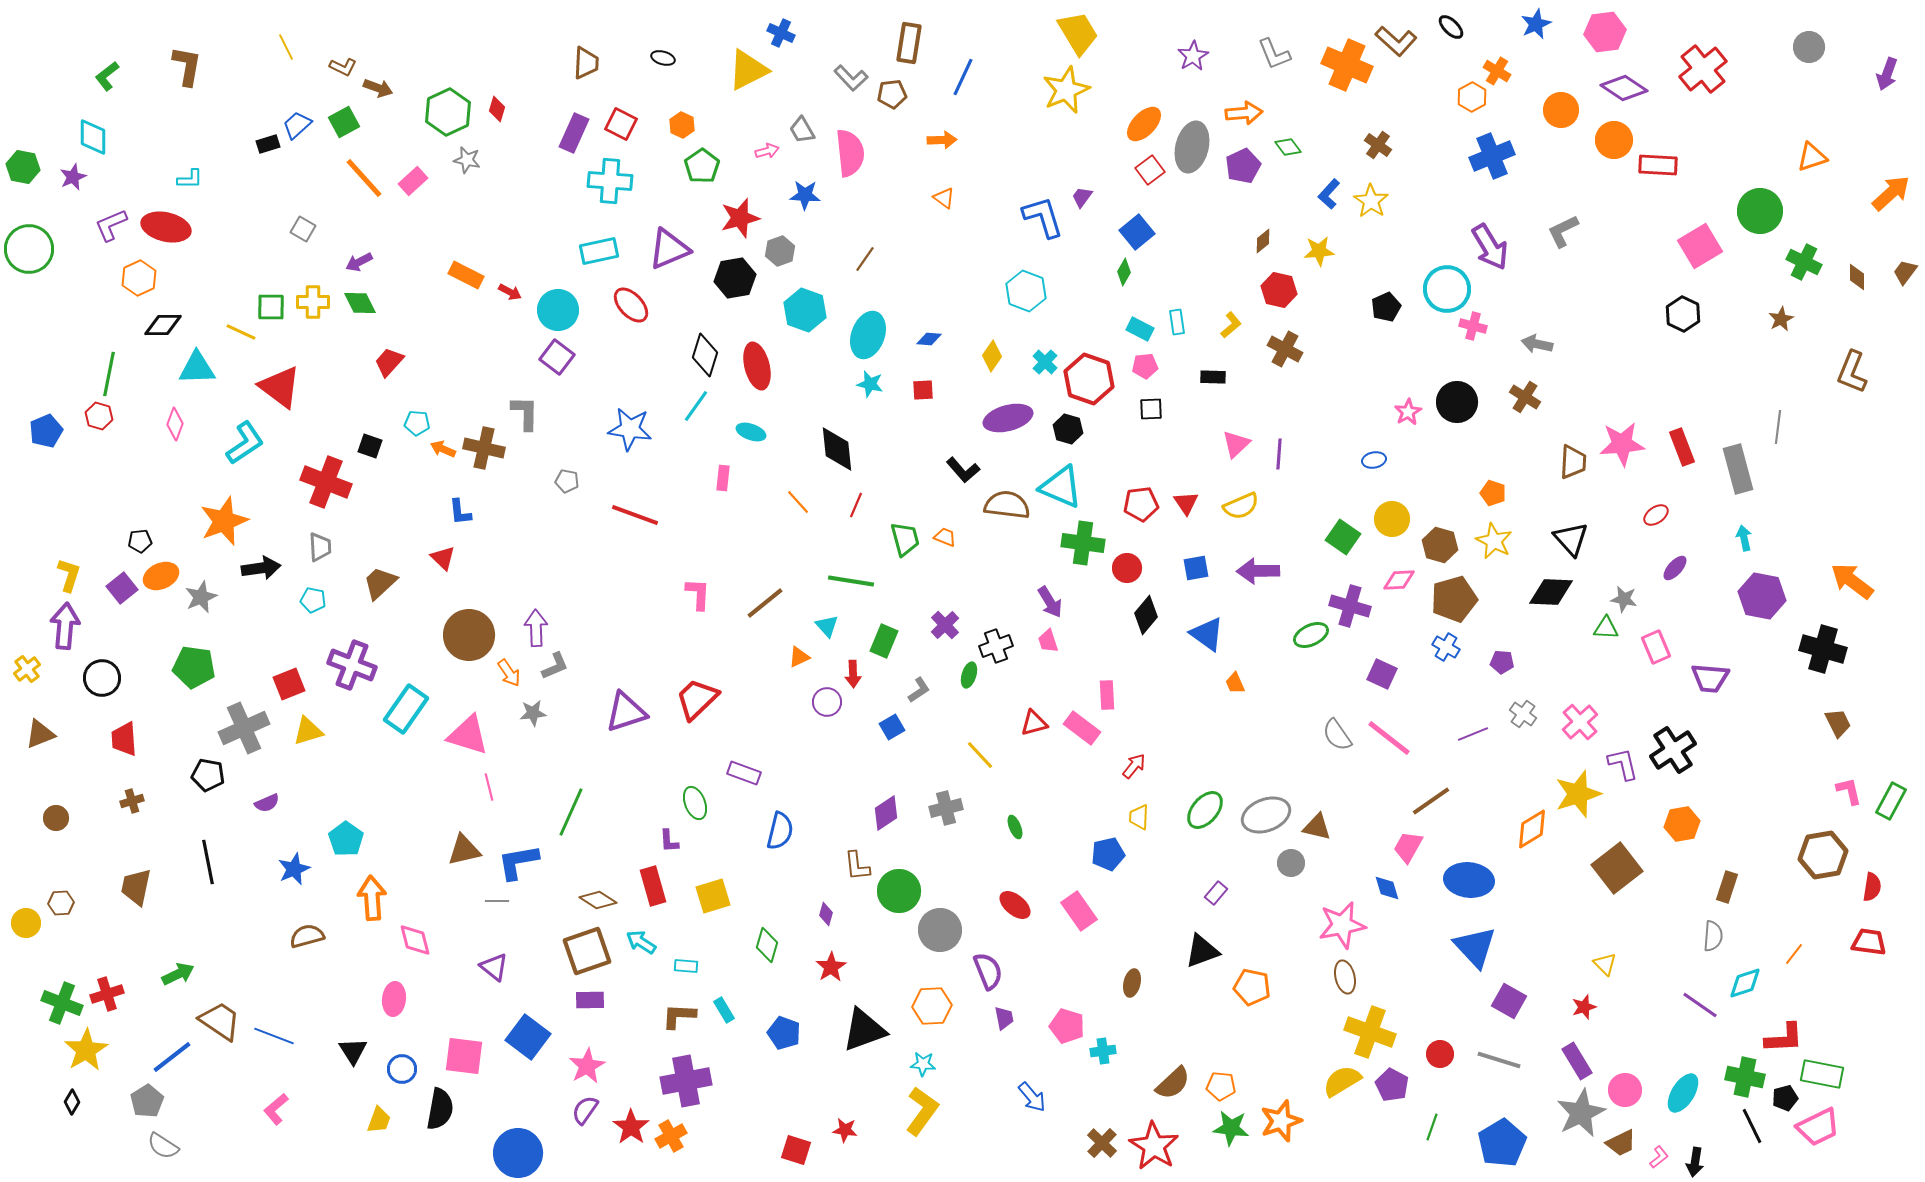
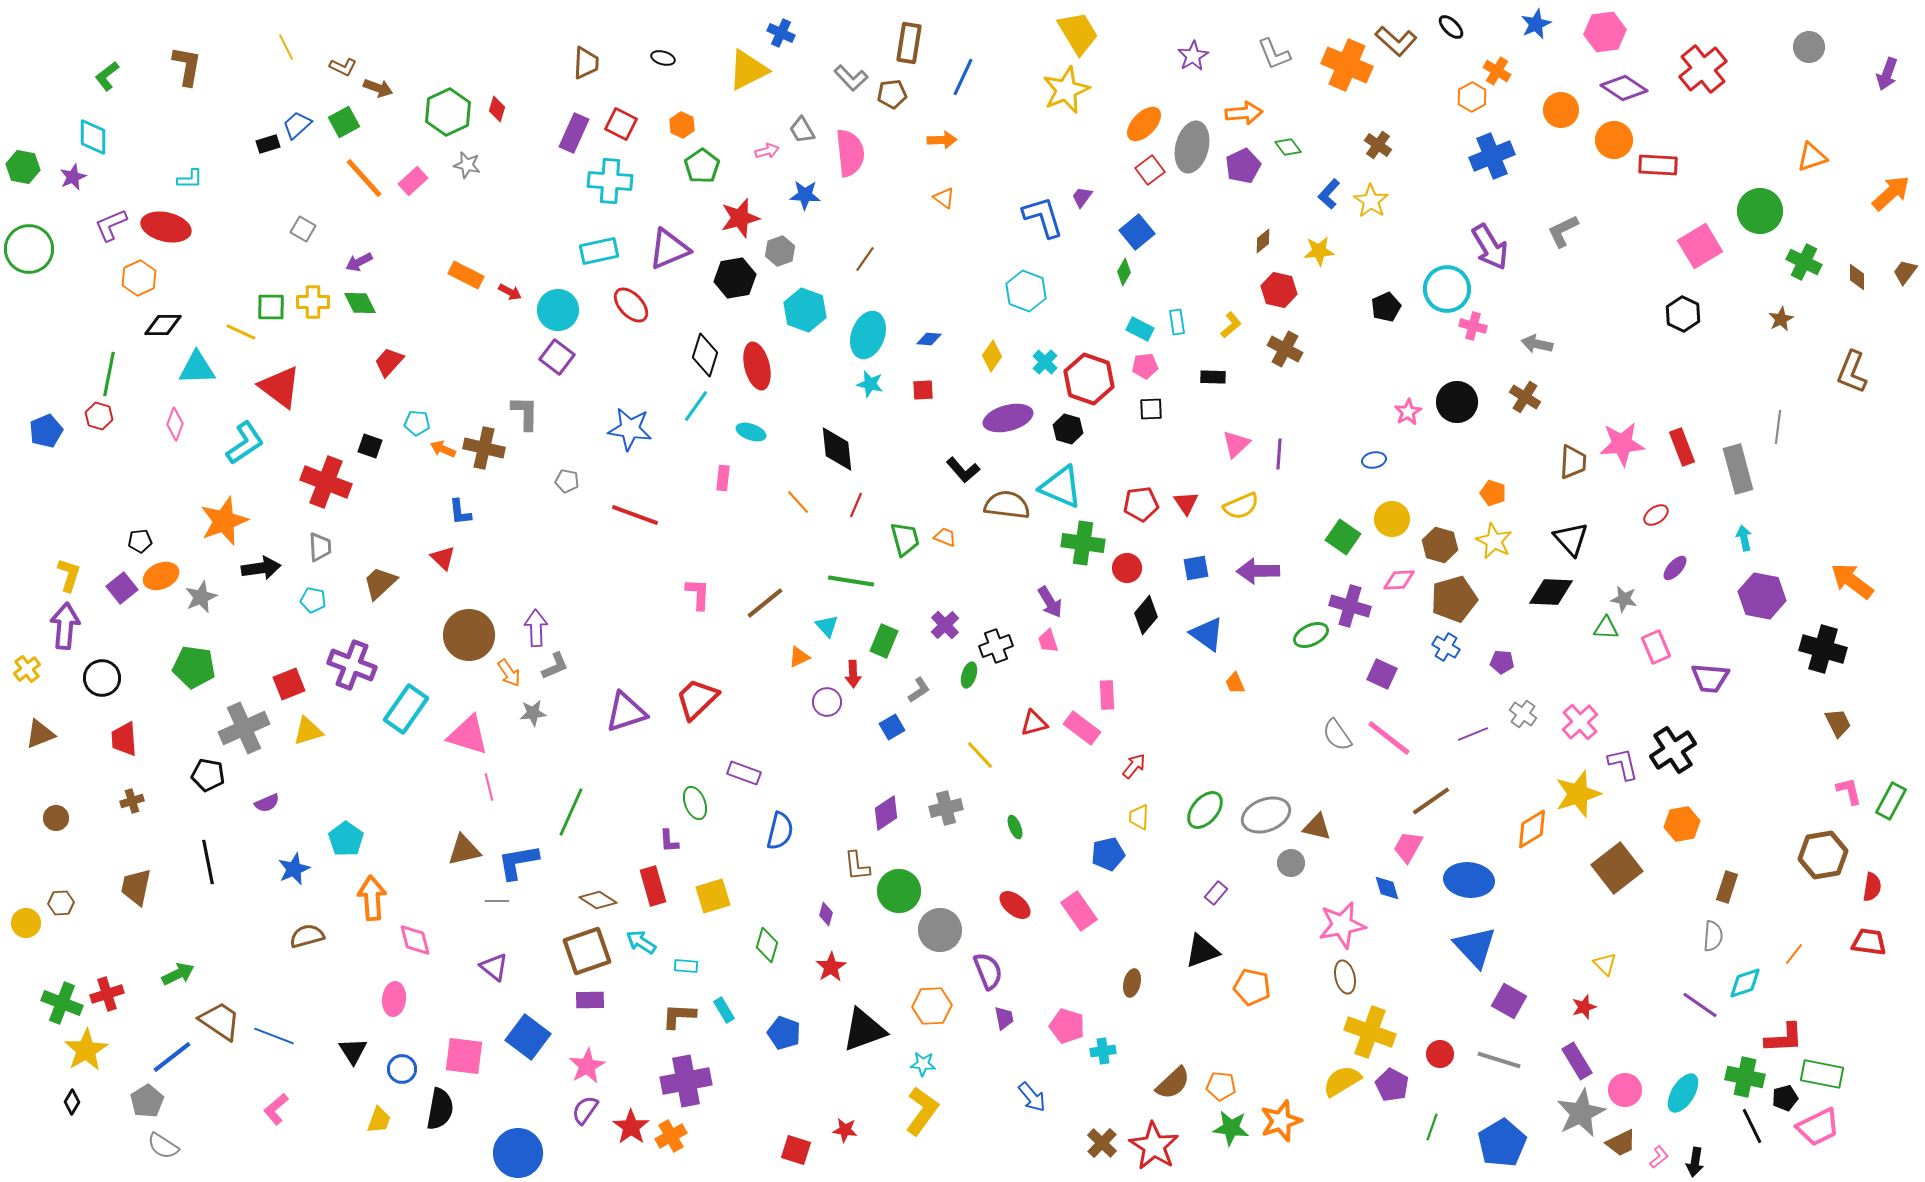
gray star at (467, 160): moved 5 px down
